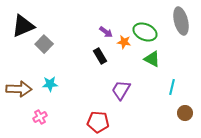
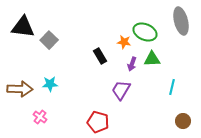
black triangle: moved 1 px down; rotated 30 degrees clockwise
purple arrow: moved 26 px right, 32 px down; rotated 72 degrees clockwise
gray square: moved 5 px right, 4 px up
green triangle: rotated 30 degrees counterclockwise
brown arrow: moved 1 px right
brown circle: moved 2 px left, 8 px down
pink cross: rotated 24 degrees counterclockwise
red pentagon: rotated 10 degrees clockwise
